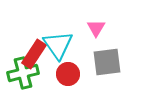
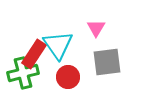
red circle: moved 3 px down
